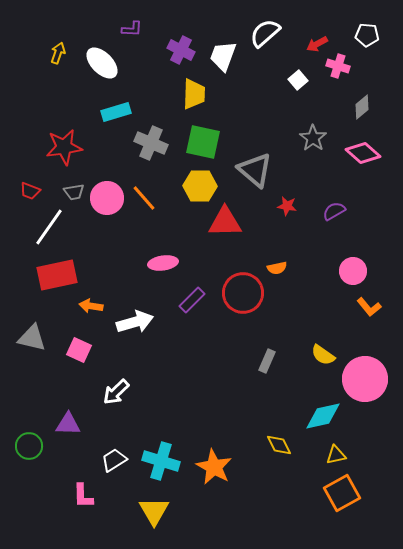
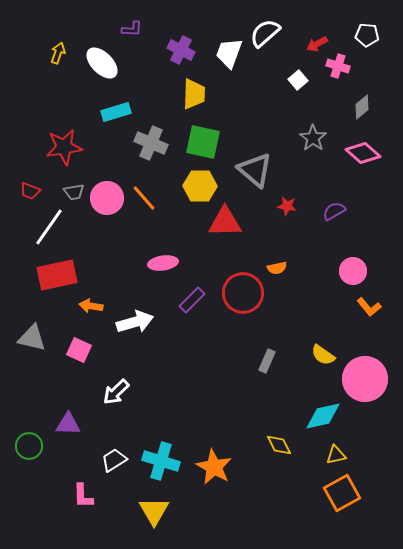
white trapezoid at (223, 56): moved 6 px right, 3 px up
